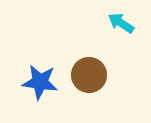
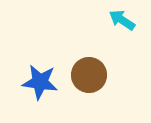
cyan arrow: moved 1 px right, 3 px up
